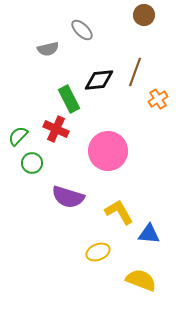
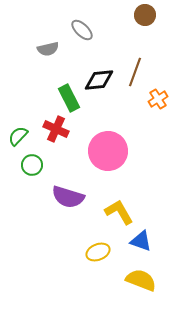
brown circle: moved 1 px right
green rectangle: moved 1 px up
green circle: moved 2 px down
blue triangle: moved 8 px left, 7 px down; rotated 15 degrees clockwise
